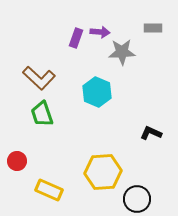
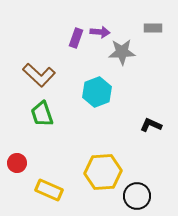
brown L-shape: moved 3 px up
cyan hexagon: rotated 16 degrees clockwise
black L-shape: moved 8 px up
red circle: moved 2 px down
black circle: moved 3 px up
